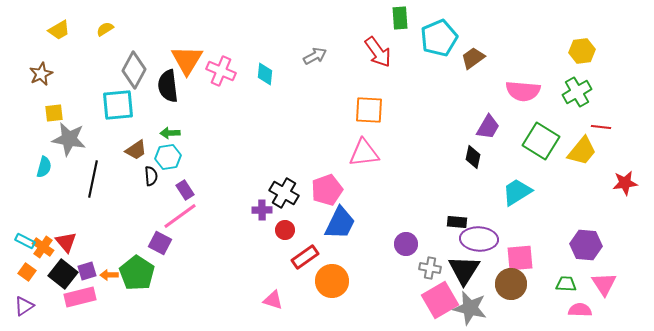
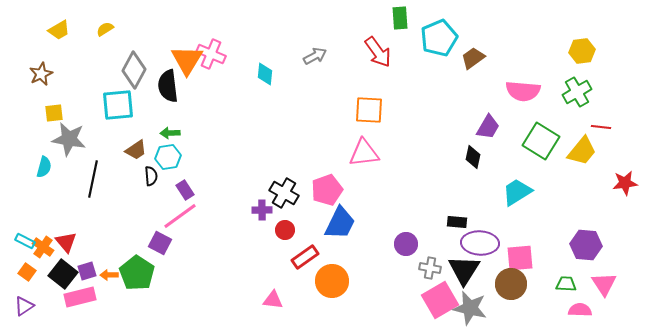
pink cross at (221, 71): moved 10 px left, 17 px up
purple ellipse at (479, 239): moved 1 px right, 4 px down
pink triangle at (273, 300): rotated 10 degrees counterclockwise
